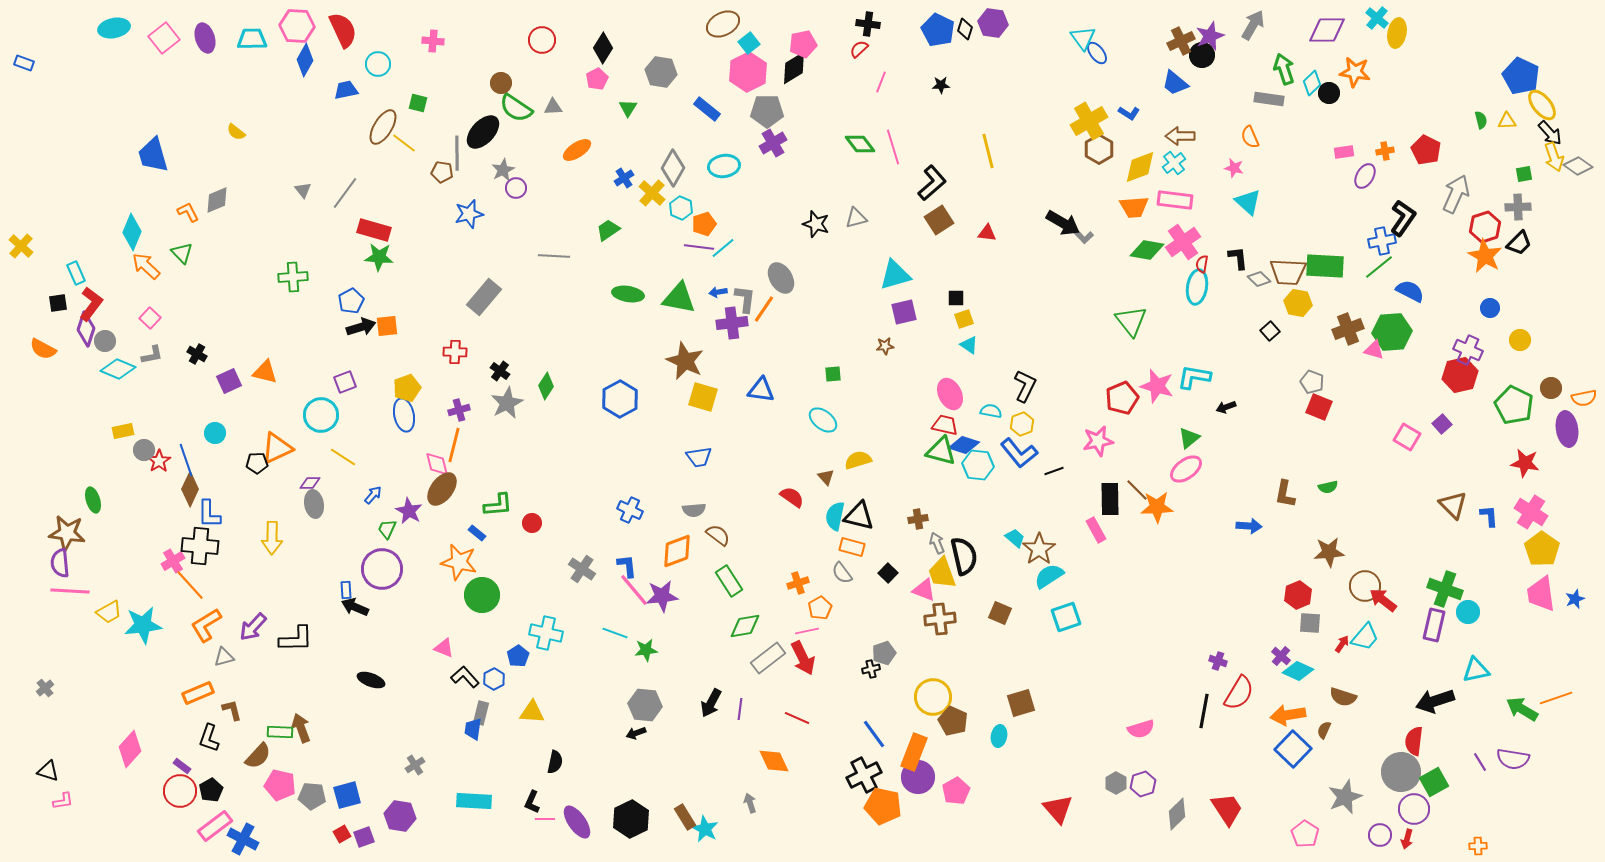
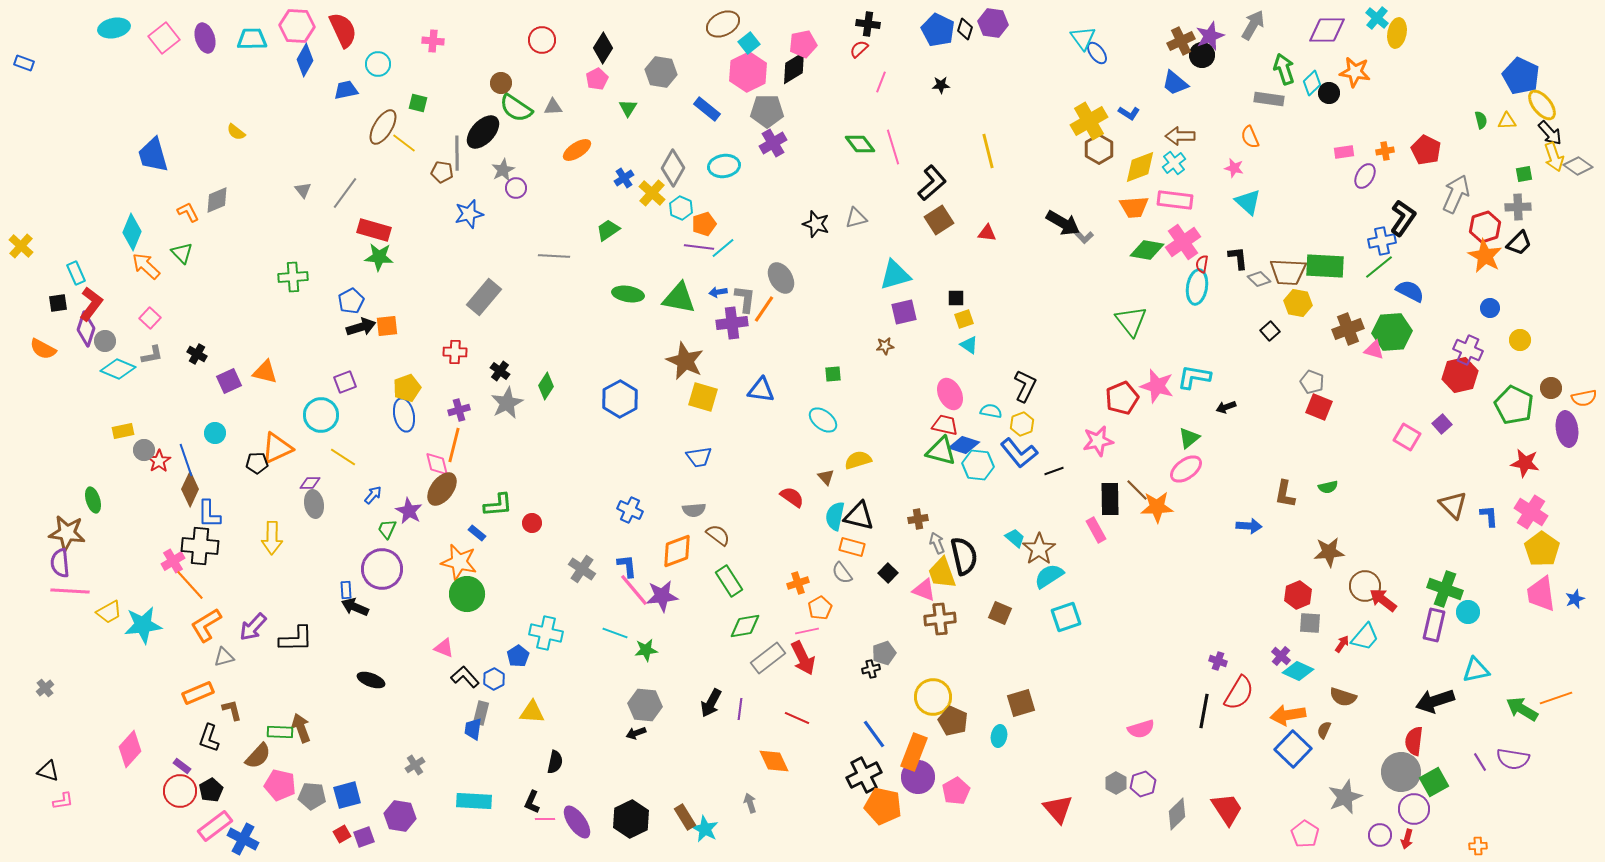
green circle at (482, 595): moved 15 px left, 1 px up
